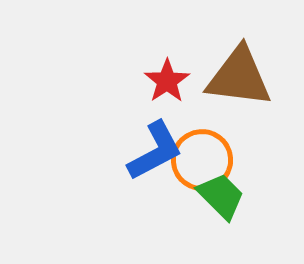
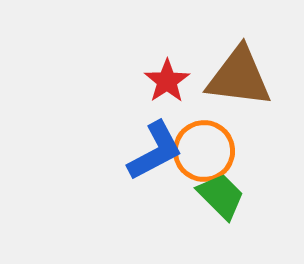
orange circle: moved 2 px right, 9 px up
